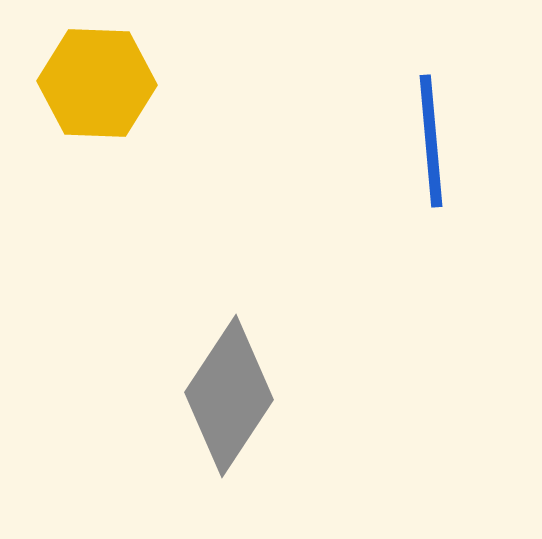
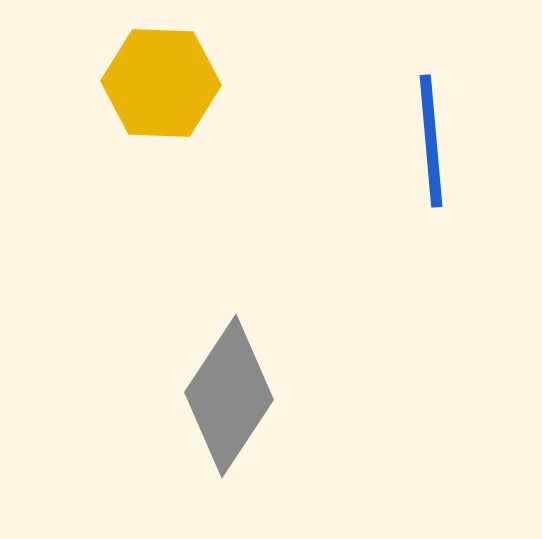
yellow hexagon: moved 64 px right
